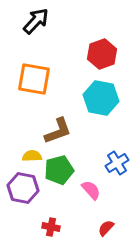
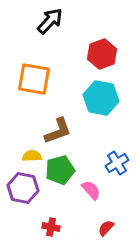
black arrow: moved 14 px right
green pentagon: moved 1 px right
